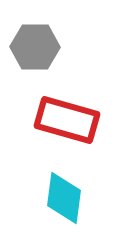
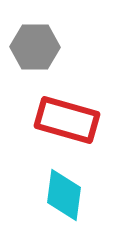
cyan diamond: moved 3 px up
